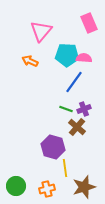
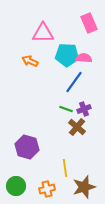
pink triangle: moved 2 px right, 2 px down; rotated 50 degrees clockwise
purple hexagon: moved 26 px left
